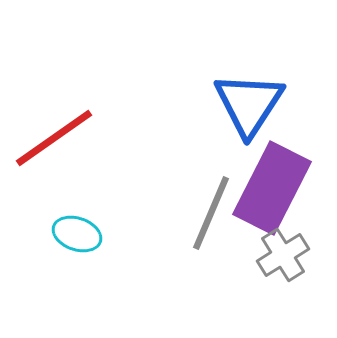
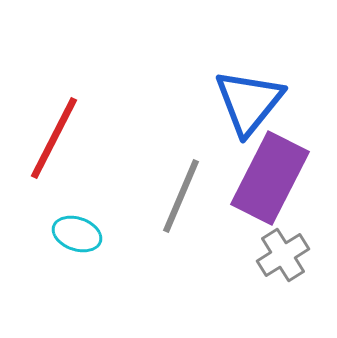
blue triangle: moved 2 px up; rotated 6 degrees clockwise
red line: rotated 28 degrees counterclockwise
purple rectangle: moved 2 px left, 10 px up
gray line: moved 30 px left, 17 px up
